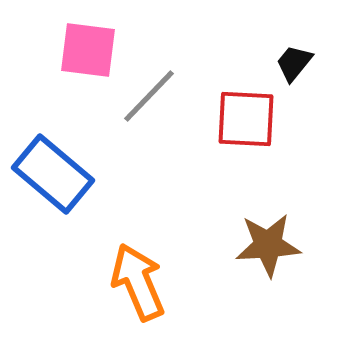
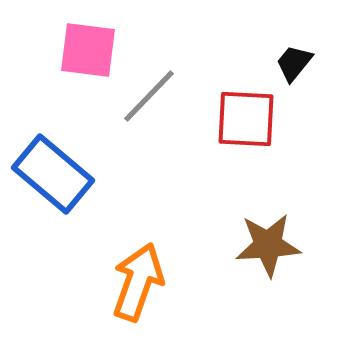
orange arrow: rotated 42 degrees clockwise
